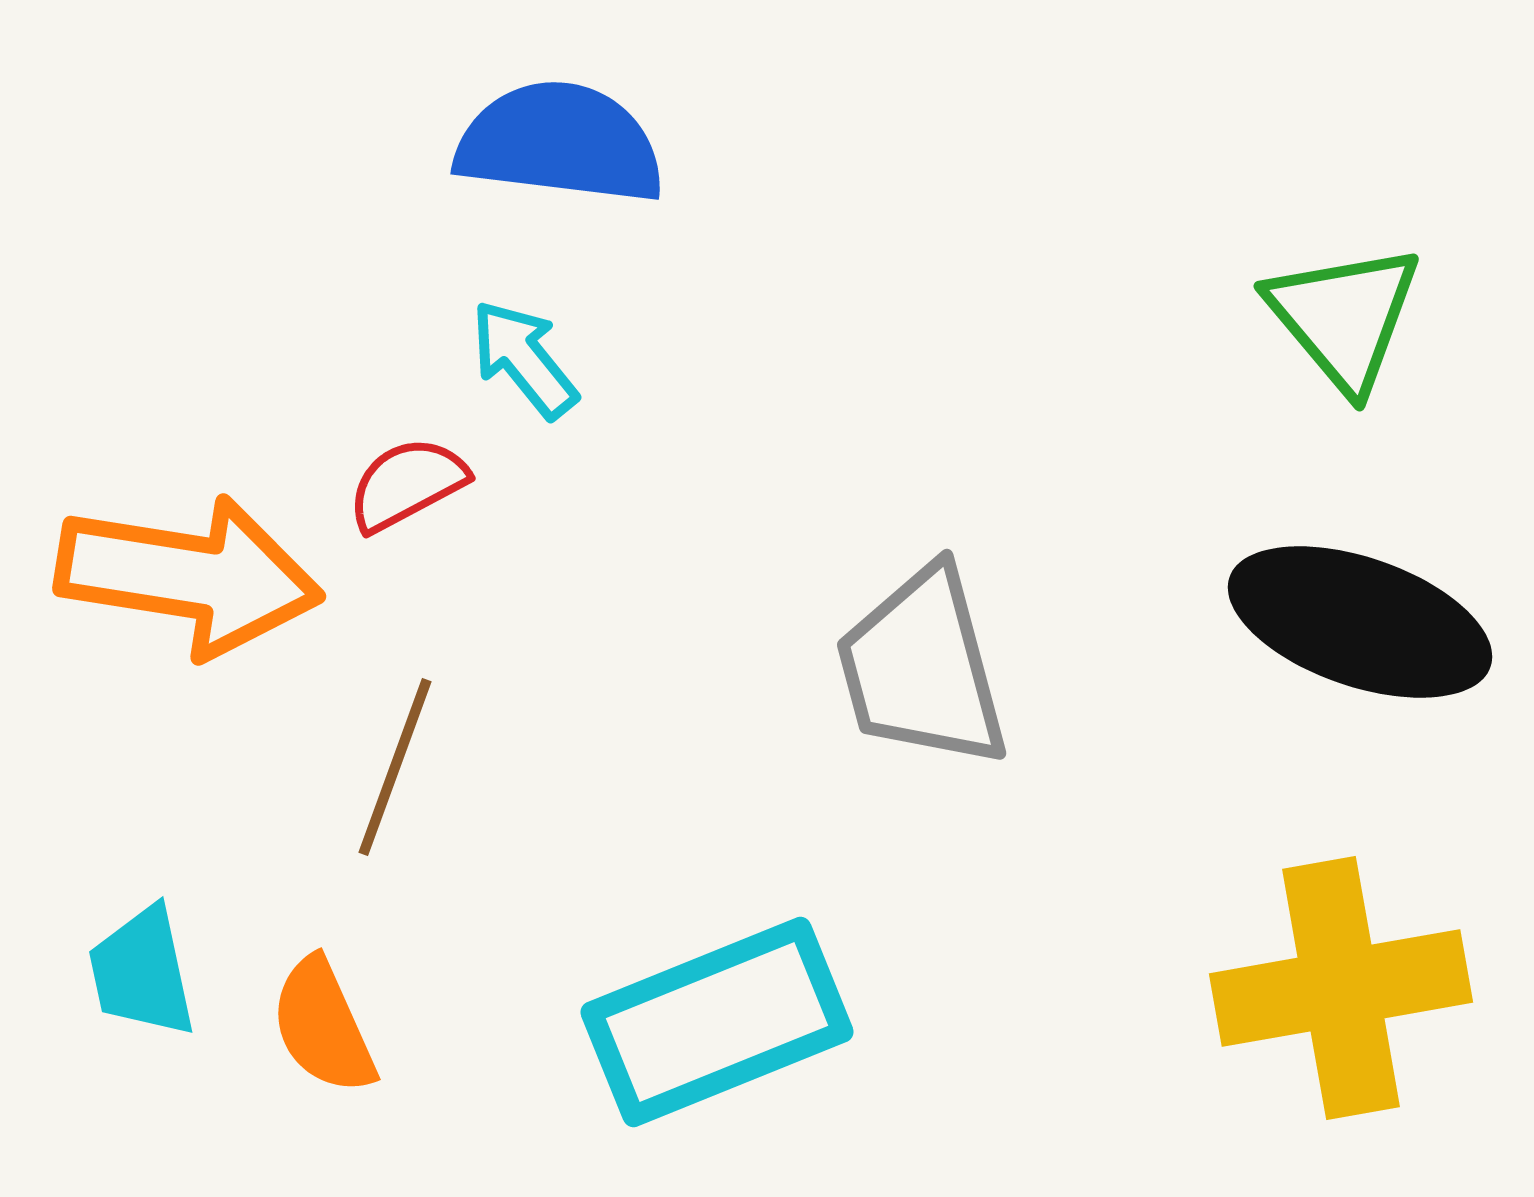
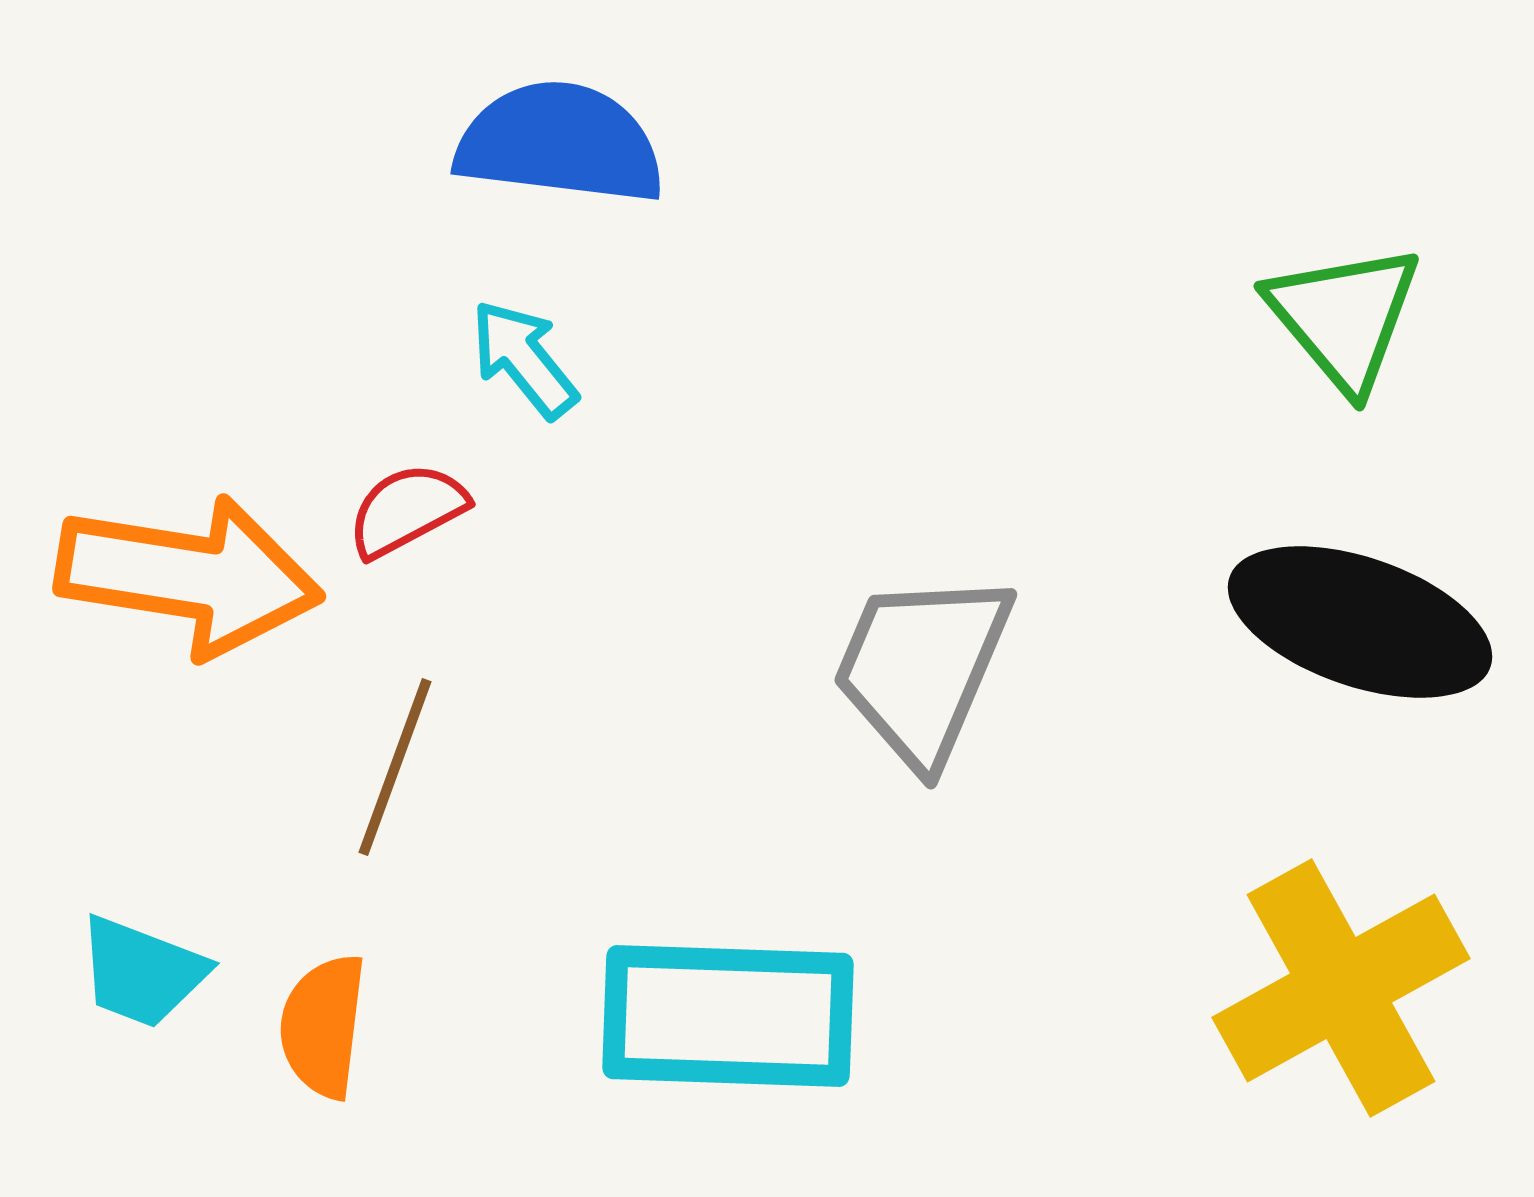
red semicircle: moved 26 px down
gray trapezoid: rotated 38 degrees clockwise
cyan trapezoid: rotated 57 degrees counterclockwise
yellow cross: rotated 19 degrees counterclockwise
cyan rectangle: moved 11 px right, 6 px up; rotated 24 degrees clockwise
orange semicircle: rotated 31 degrees clockwise
